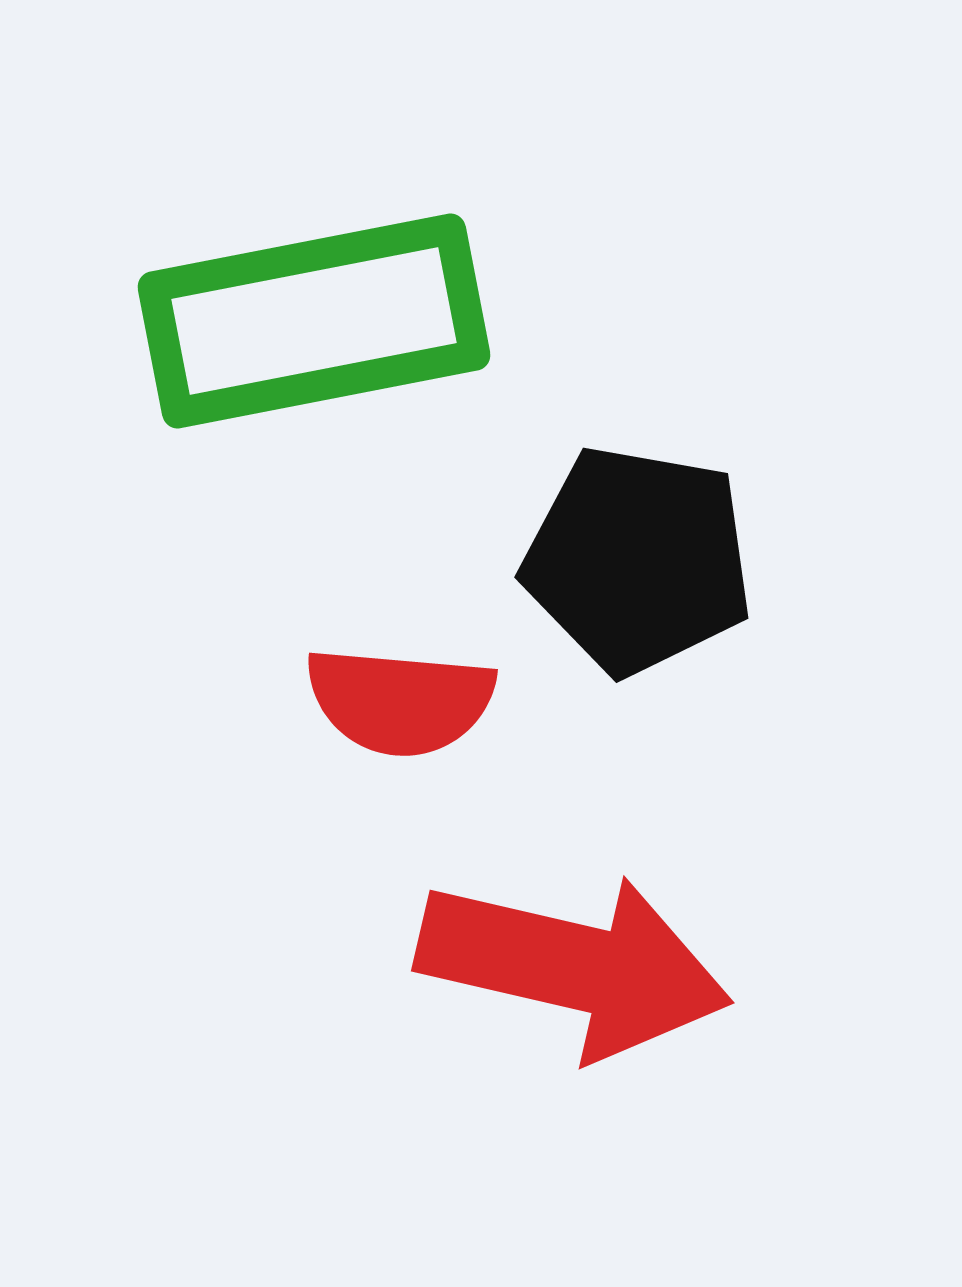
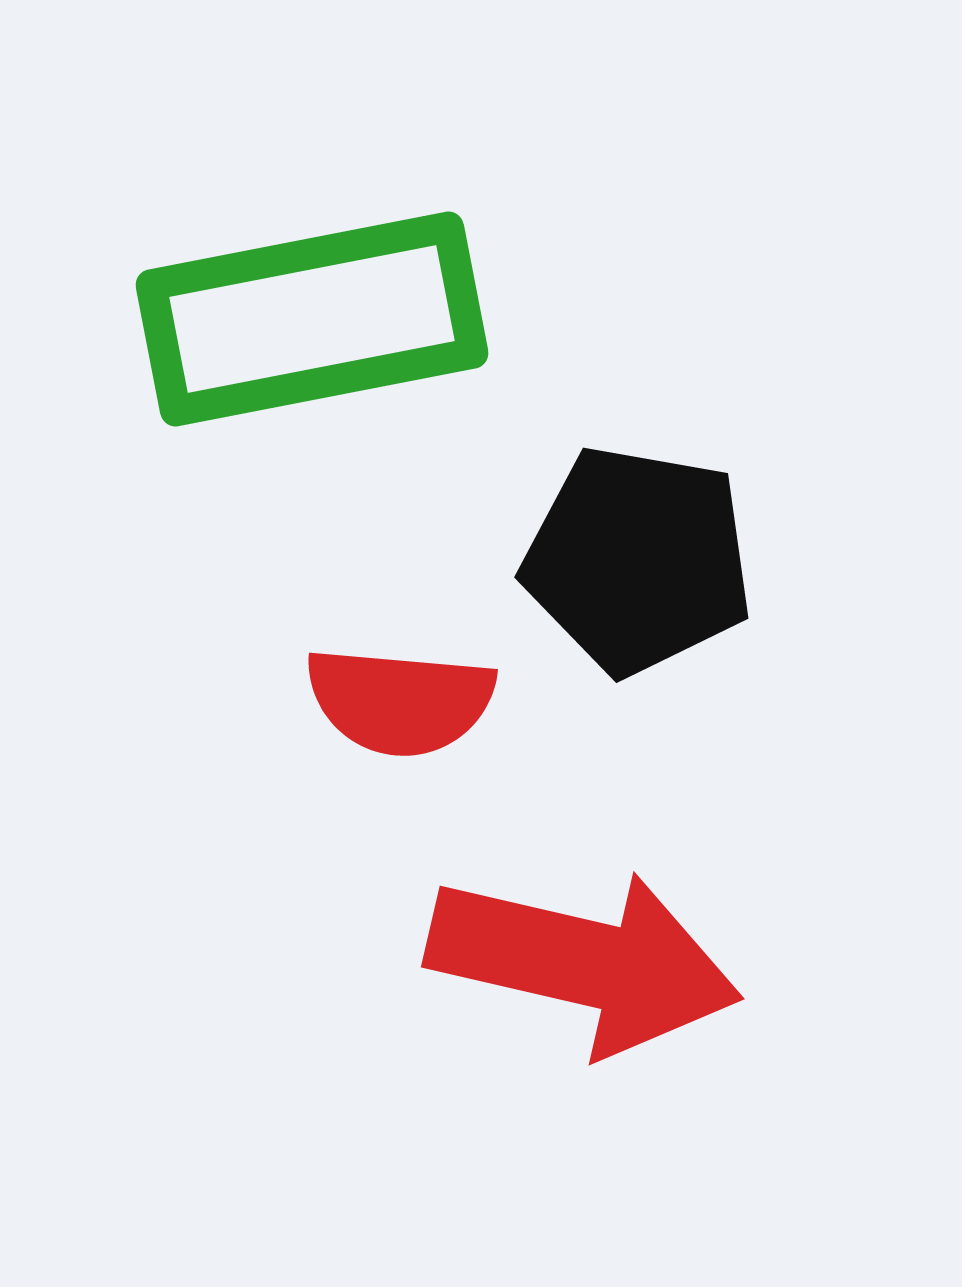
green rectangle: moved 2 px left, 2 px up
red arrow: moved 10 px right, 4 px up
